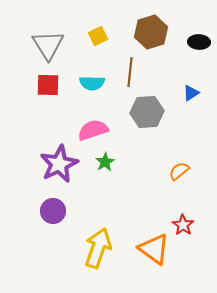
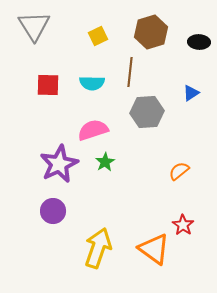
gray triangle: moved 14 px left, 19 px up
